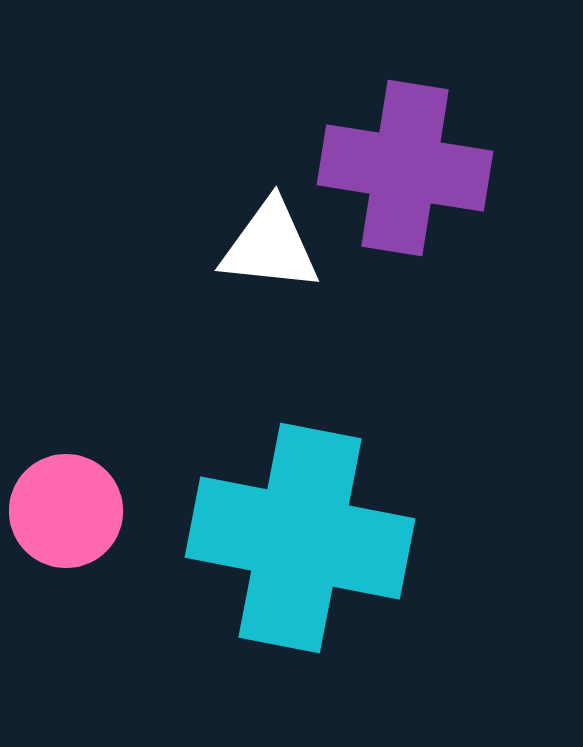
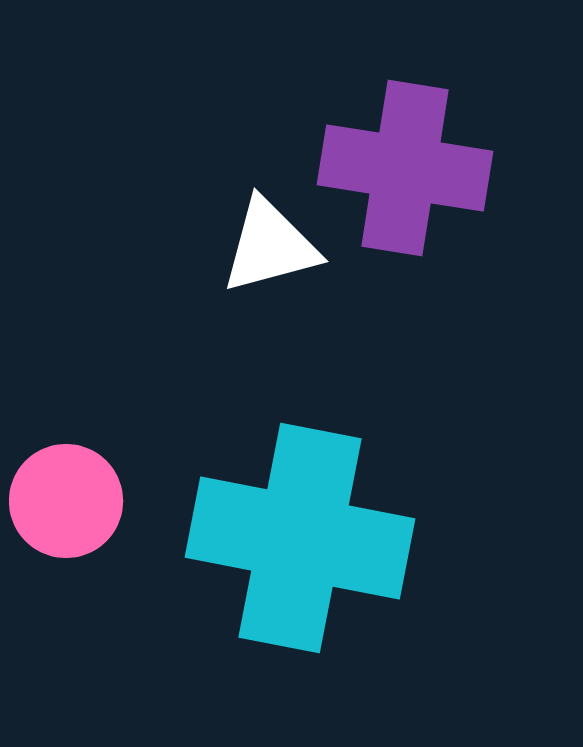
white triangle: rotated 21 degrees counterclockwise
pink circle: moved 10 px up
